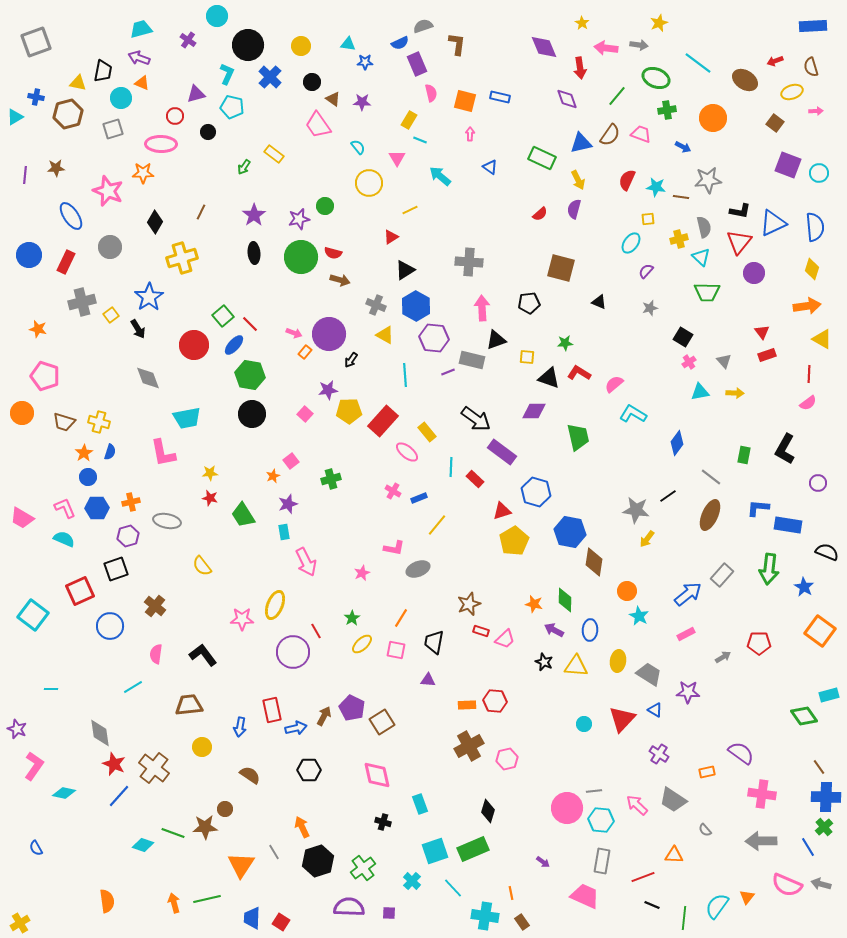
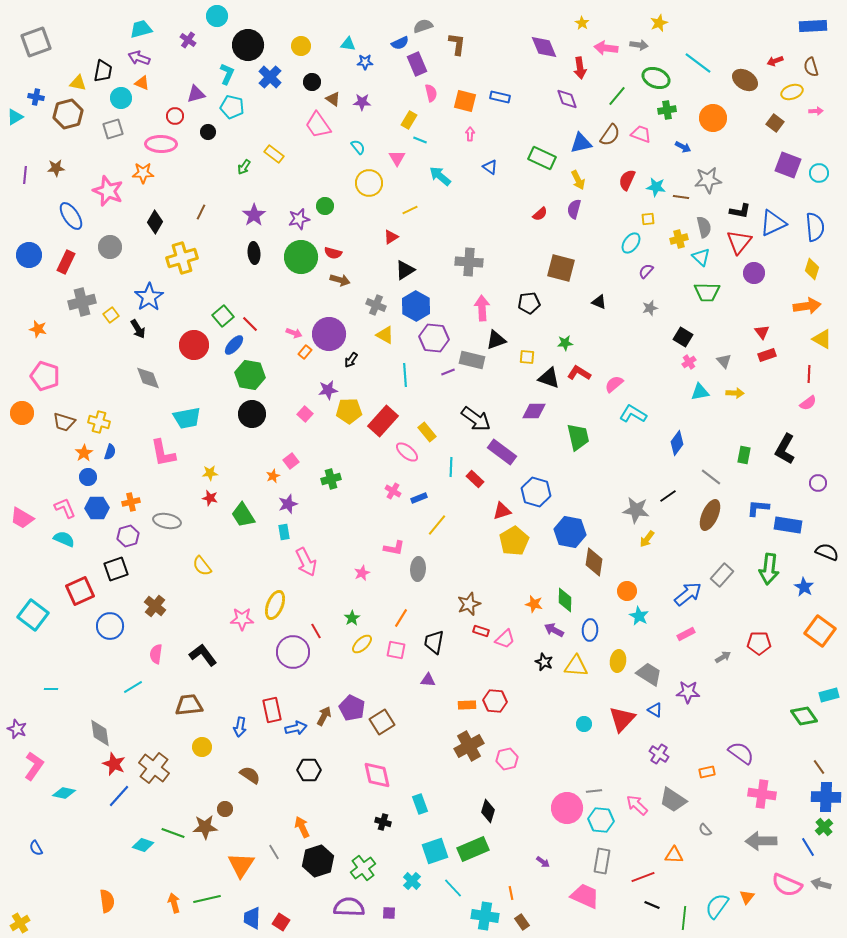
gray ellipse at (418, 569): rotated 65 degrees counterclockwise
